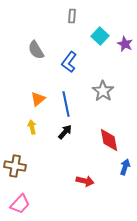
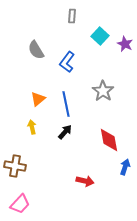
blue L-shape: moved 2 px left
